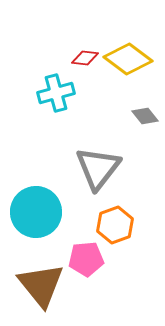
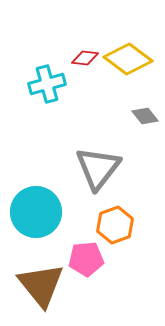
cyan cross: moved 9 px left, 9 px up
